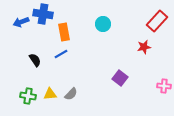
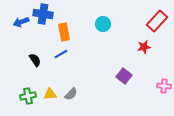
purple square: moved 4 px right, 2 px up
green cross: rotated 21 degrees counterclockwise
